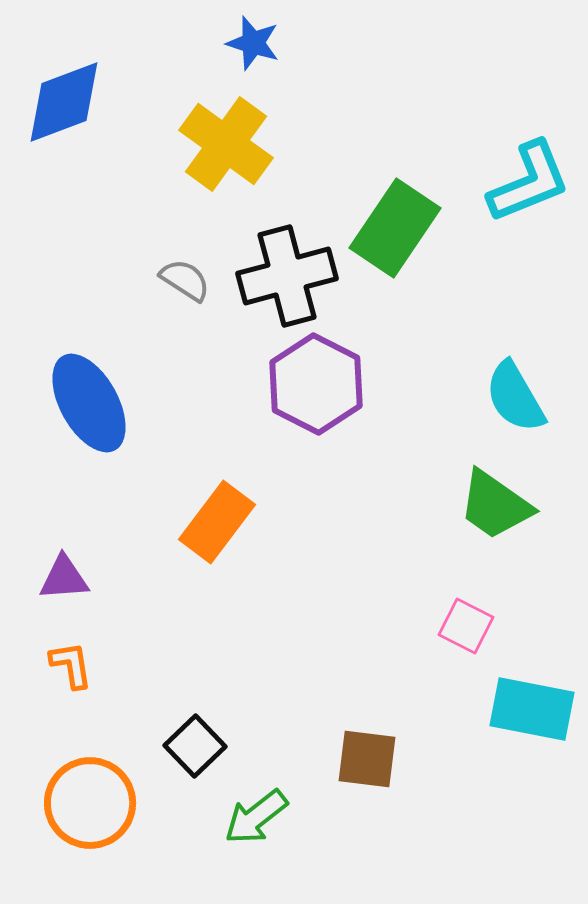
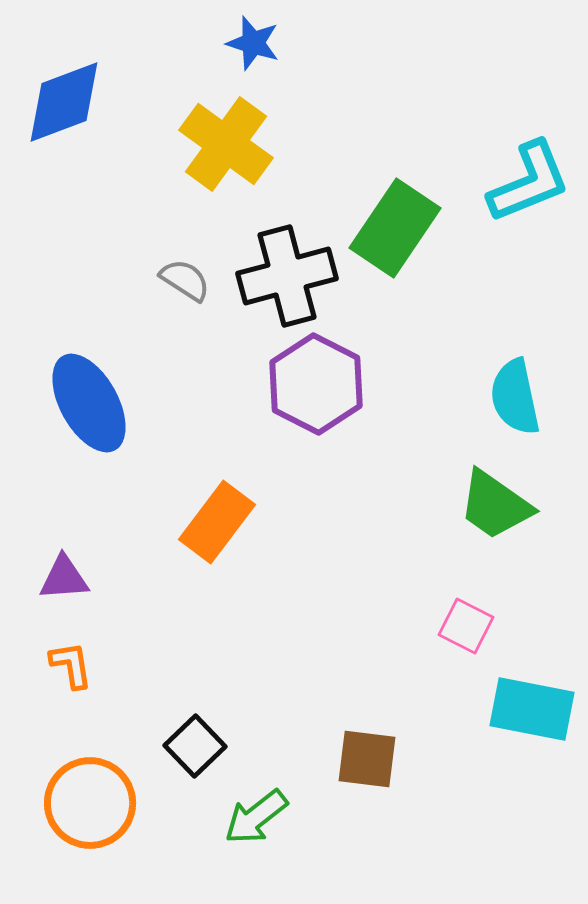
cyan semicircle: rotated 18 degrees clockwise
